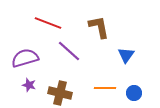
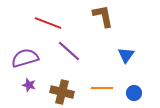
brown L-shape: moved 4 px right, 11 px up
orange line: moved 3 px left
brown cross: moved 2 px right, 1 px up
